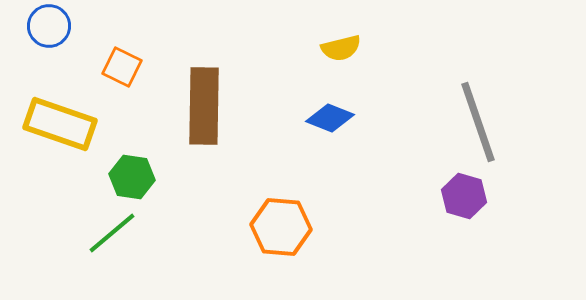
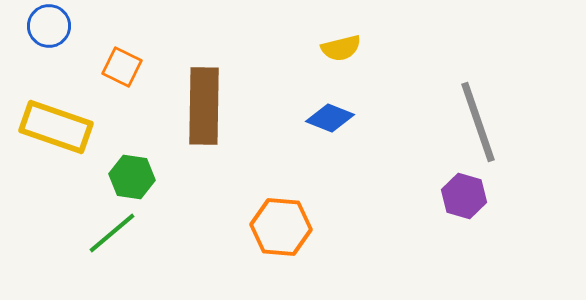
yellow rectangle: moved 4 px left, 3 px down
